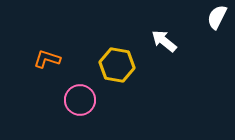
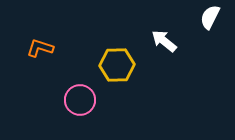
white semicircle: moved 7 px left
orange L-shape: moved 7 px left, 11 px up
yellow hexagon: rotated 12 degrees counterclockwise
